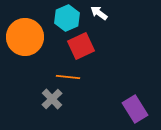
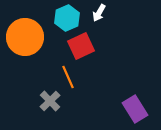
white arrow: rotated 96 degrees counterclockwise
orange line: rotated 60 degrees clockwise
gray cross: moved 2 px left, 2 px down
